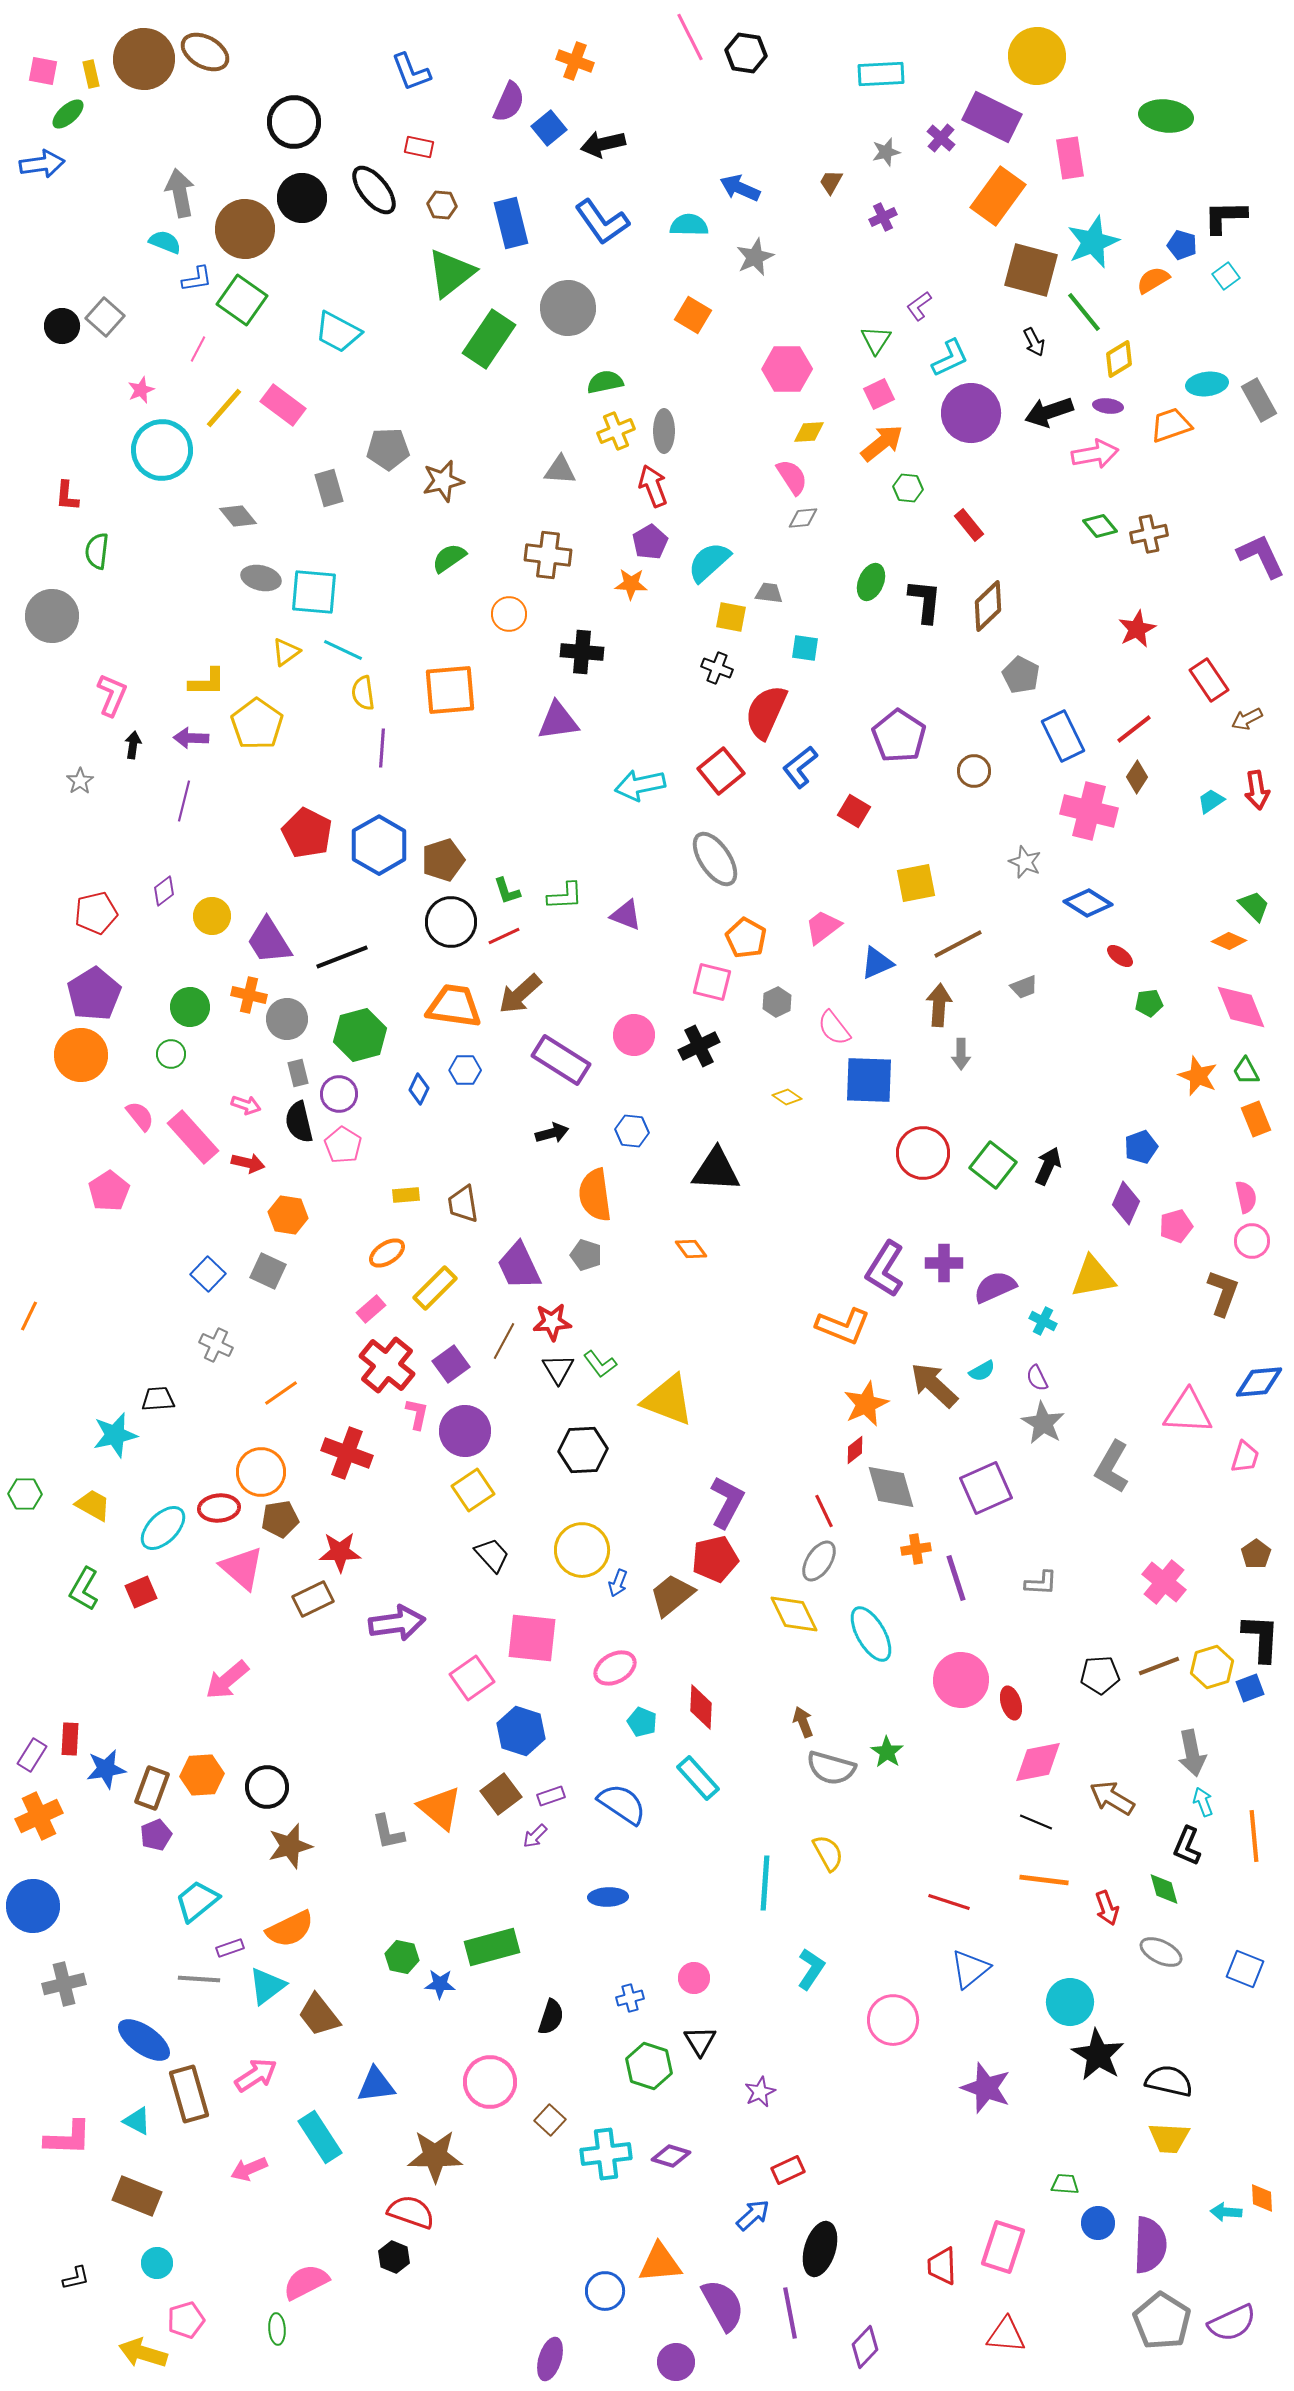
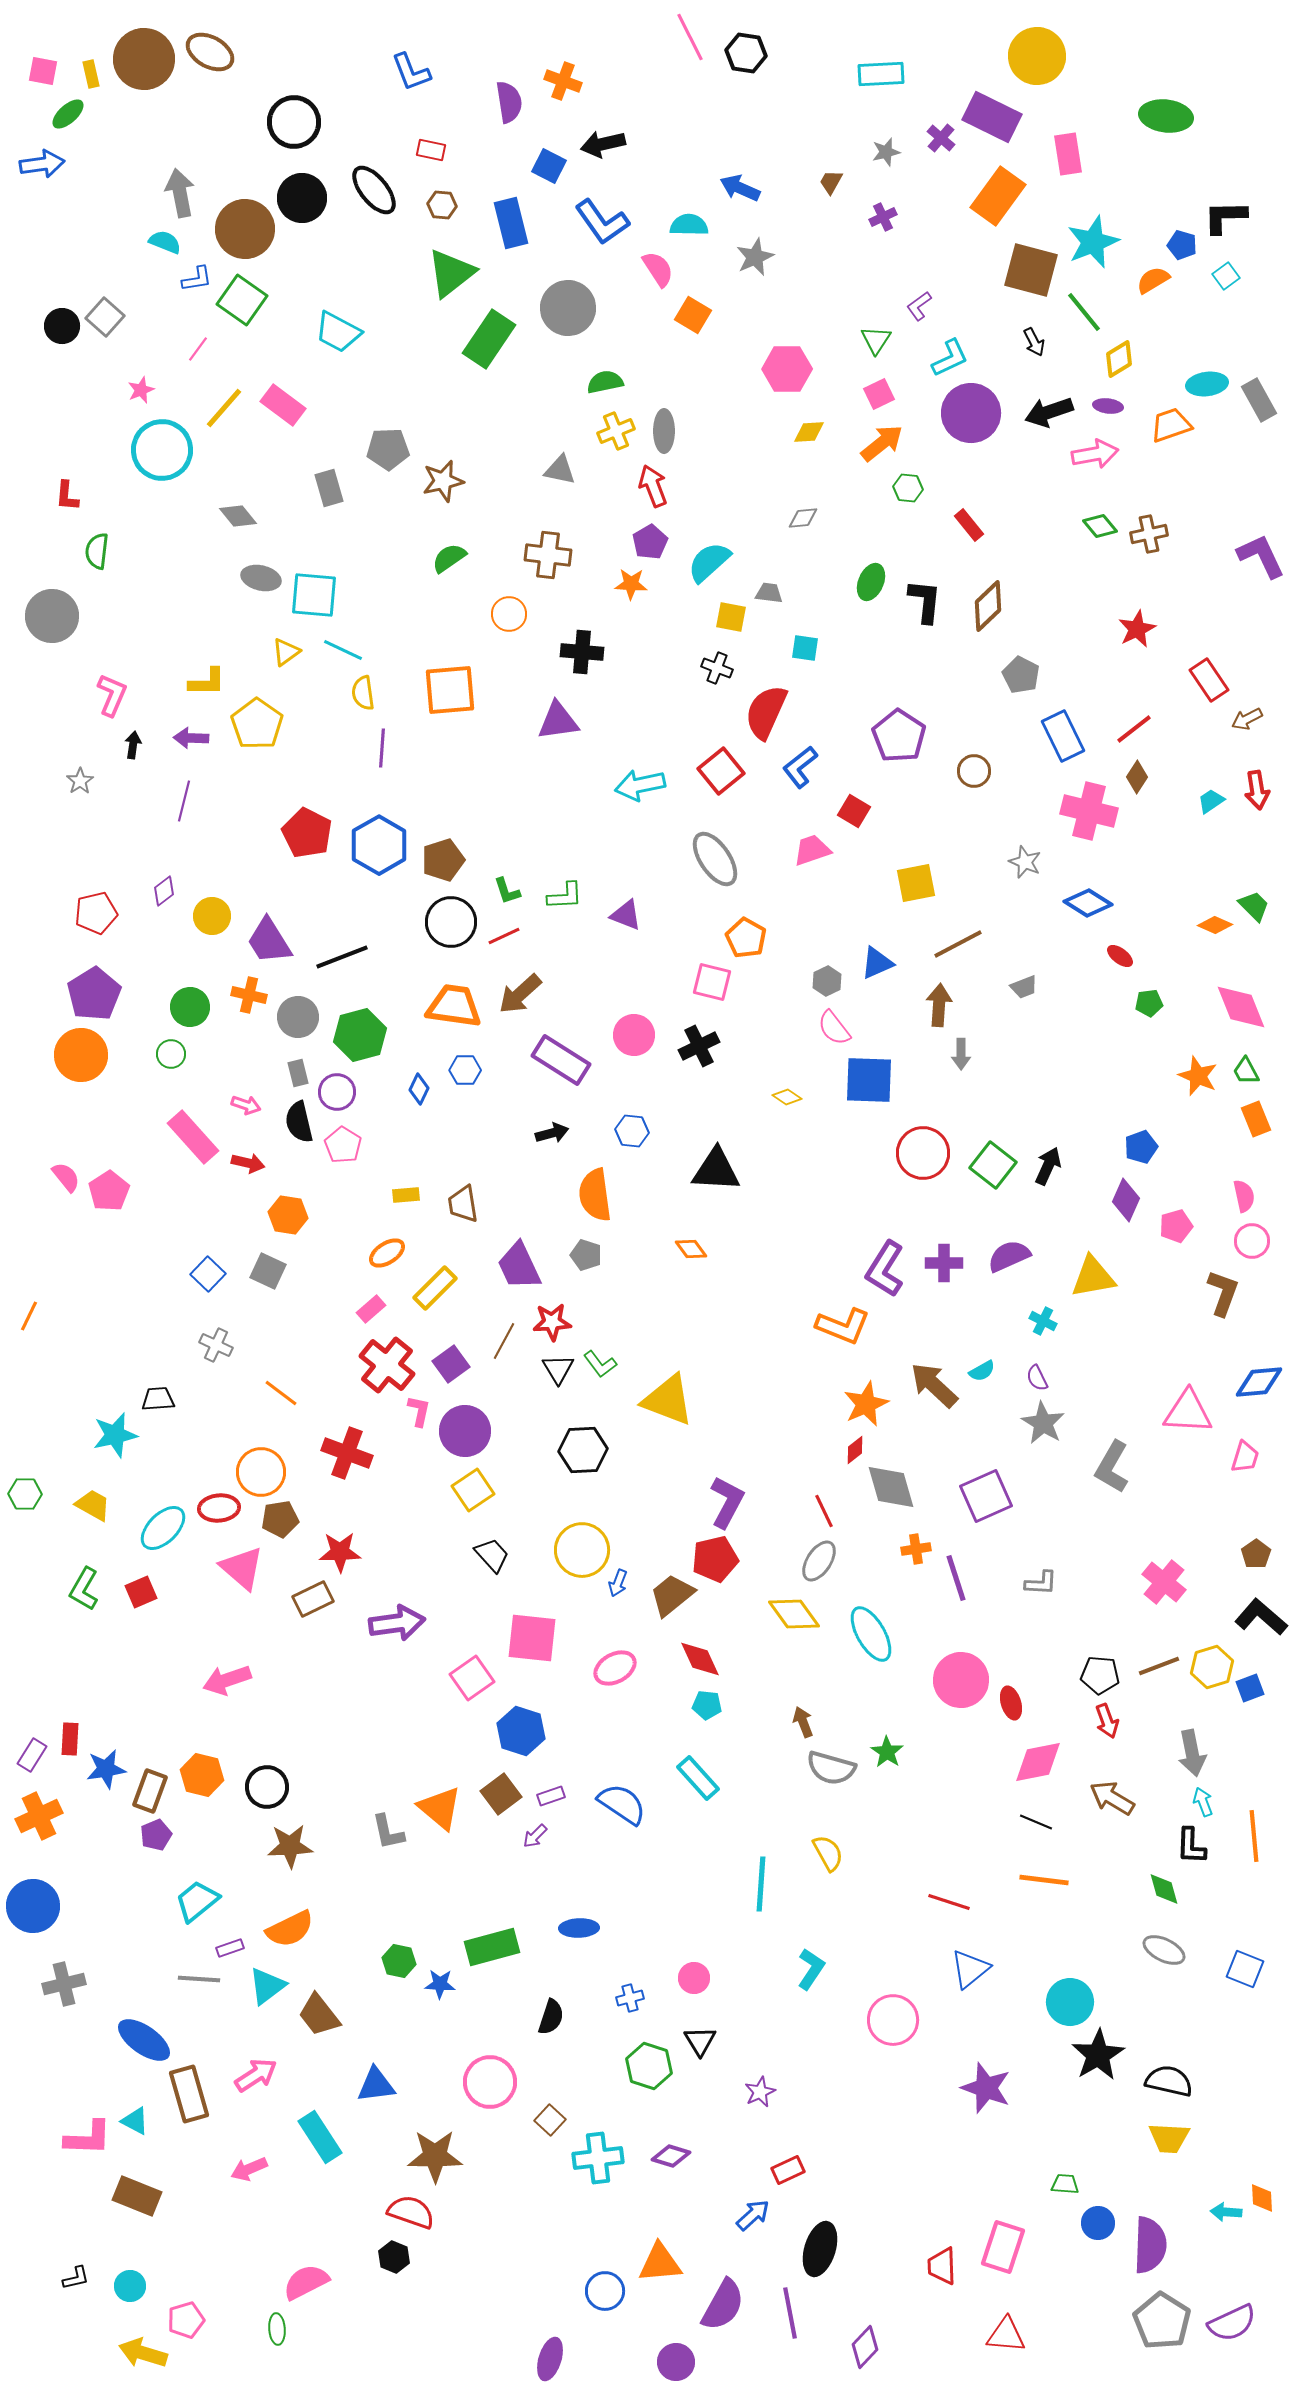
brown ellipse at (205, 52): moved 5 px right
orange cross at (575, 61): moved 12 px left, 20 px down
purple semicircle at (509, 102): rotated 33 degrees counterclockwise
blue square at (549, 128): moved 38 px down; rotated 24 degrees counterclockwise
red rectangle at (419, 147): moved 12 px right, 3 px down
pink rectangle at (1070, 158): moved 2 px left, 4 px up
pink line at (198, 349): rotated 8 degrees clockwise
gray triangle at (560, 470): rotated 8 degrees clockwise
pink semicircle at (792, 477): moved 134 px left, 208 px up
cyan square at (314, 592): moved 3 px down
pink trapezoid at (823, 927): moved 11 px left, 77 px up; rotated 18 degrees clockwise
orange diamond at (1229, 941): moved 14 px left, 16 px up
gray hexagon at (777, 1002): moved 50 px right, 21 px up
gray circle at (287, 1019): moved 11 px right, 2 px up
purple circle at (339, 1094): moved 2 px left, 2 px up
pink semicircle at (140, 1116): moved 74 px left, 61 px down
pink semicircle at (1246, 1197): moved 2 px left, 1 px up
purple diamond at (1126, 1203): moved 3 px up
purple semicircle at (995, 1287): moved 14 px right, 31 px up
orange line at (281, 1393): rotated 72 degrees clockwise
pink L-shape at (417, 1414): moved 2 px right, 3 px up
purple square at (986, 1488): moved 8 px down
yellow diamond at (794, 1614): rotated 10 degrees counterclockwise
black L-shape at (1261, 1638): moved 21 px up; rotated 52 degrees counterclockwise
black pentagon at (1100, 1675): rotated 9 degrees clockwise
pink arrow at (227, 1680): rotated 21 degrees clockwise
red diamond at (701, 1707): moved 1 px left, 48 px up; rotated 27 degrees counterclockwise
cyan pentagon at (642, 1722): moved 65 px right, 17 px up; rotated 16 degrees counterclockwise
orange hexagon at (202, 1775): rotated 18 degrees clockwise
brown rectangle at (152, 1788): moved 2 px left, 3 px down
brown star at (290, 1846): rotated 12 degrees clockwise
black L-shape at (1187, 1846): moved 4 px right; rotated 21 degrees counterclockwise
cyan line at (765, 1883): moved 4 px left, 1 px down
blue ellipse at (608, 1897): moved 29 px left, 31 px down
red arrow at (1107, 1908): moved 187 px up
gray ellipse at (1161, 1952): moved 3 px right, 2 px up
green hexagon at (402, 1957): moved 3 px left, 4 px down
black star at (1098, 2055): rotated 10 degrees clockwise
cyan triangle at (137, 2121): moved 2 px left
pink L-shape at (68, 2138): moved 20 px right
cyan cross at (606, 2154): moved 8 px left, 4 px down
cyan circle at (157, 2263): moved 27 px left, 23 px down
purple semicircle at (723, 2305): rotated 58 degrees clockwise
